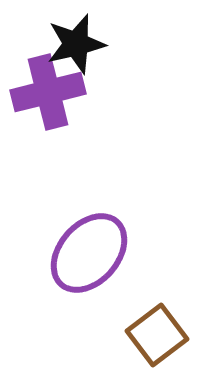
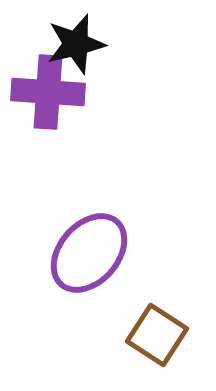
purple cross: rotated 18 degrees clockwise
brown square: rotated 20 degrees counterclockwise
